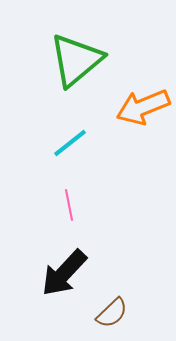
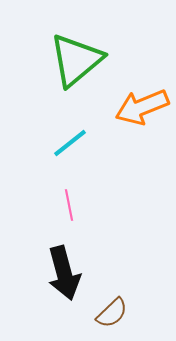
orange arrow: moved 1 px left
black arrow: rotated 58 degrees counterclockwise
